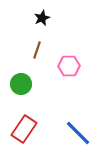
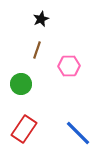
black star: moved 1 px left, 1 px down
